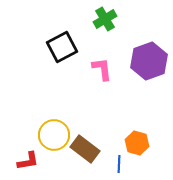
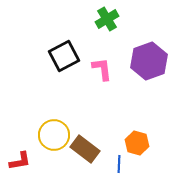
green cross: moved 2 px right
black square: moved 2 px right, 9 px down
red L-shape: moved 8 px left
